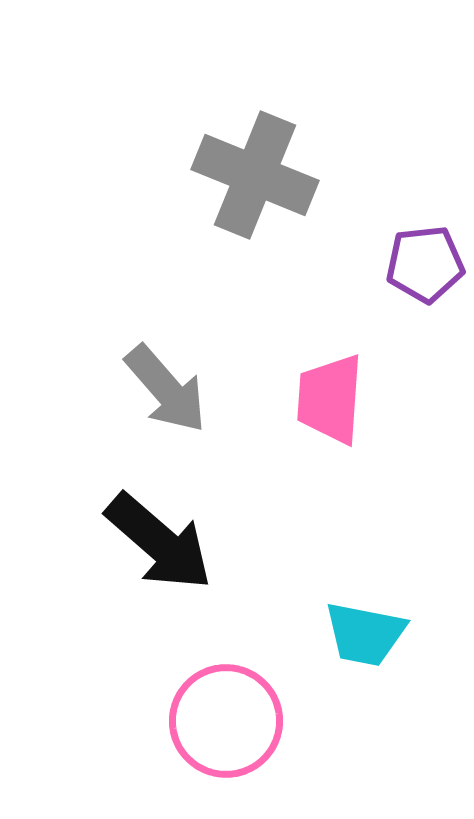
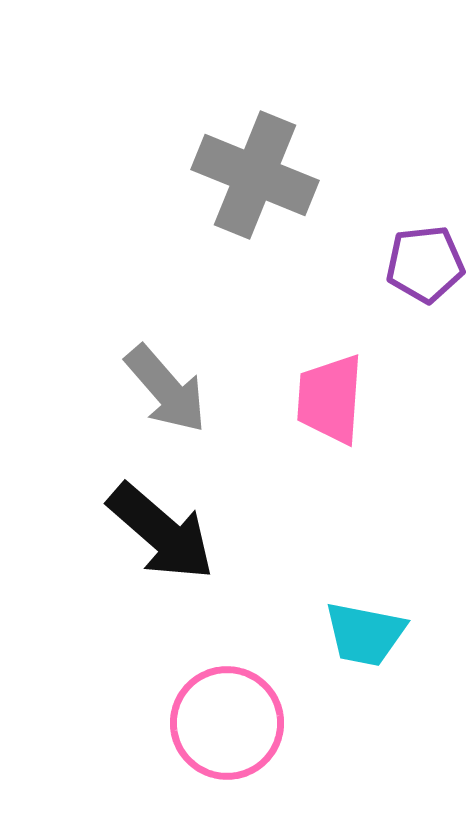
black arrow: moved 2 px right, 10 px up
pink circle: moved 1 px right, 2 px down
